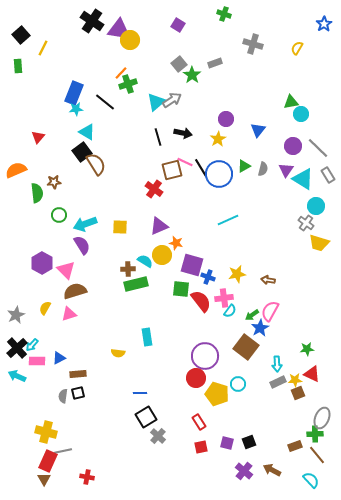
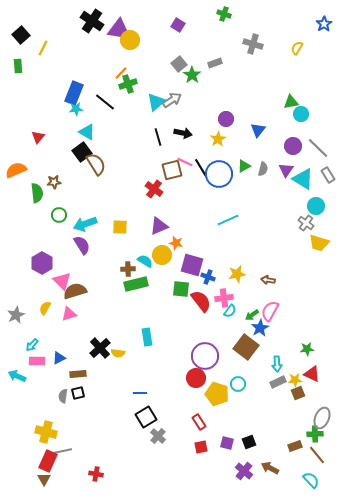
pink triangle at (66, 270): moved 4 px left, 11 px down
black cross at (17, 348): moved 83 px right
brown arrow at (272, 470): moved 2 px left, 2 px up
red cross at (87, 477): moved 9 px right, 3 px up
